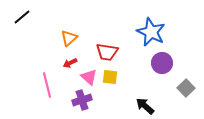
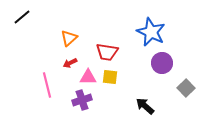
pink triangle: moved 1 px left; rotated 42 degrees counterclockwise
